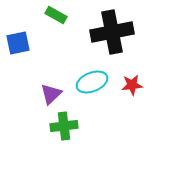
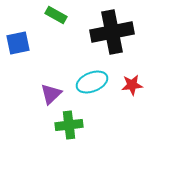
green cross: moved 5 px right, 1 px up
